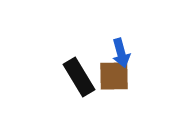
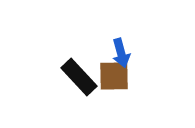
black rectangle: rotated 12 degrees counterclockwise
